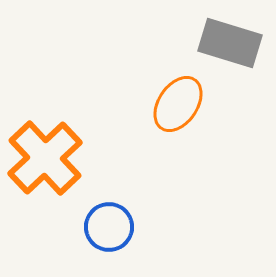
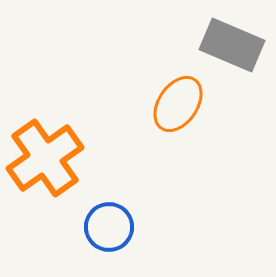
gray rectangle: moved 2 px right, 2 px down; rotated 6 degrees clockwise
orange cross: rotated 8 degrees clockwise
